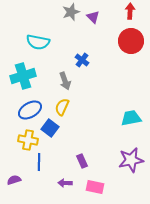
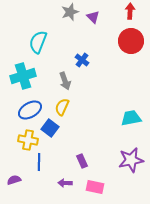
gray star: moved 1 px left
cyan semicircle: rotated 100 degrees clockwise
